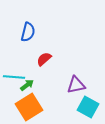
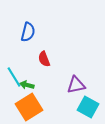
red semicircle: rotated 70 degrees counterclockwise
cyan line: rotated 55 degrees clockwise
green arrow: rotated 128 degrees counterclockwise
